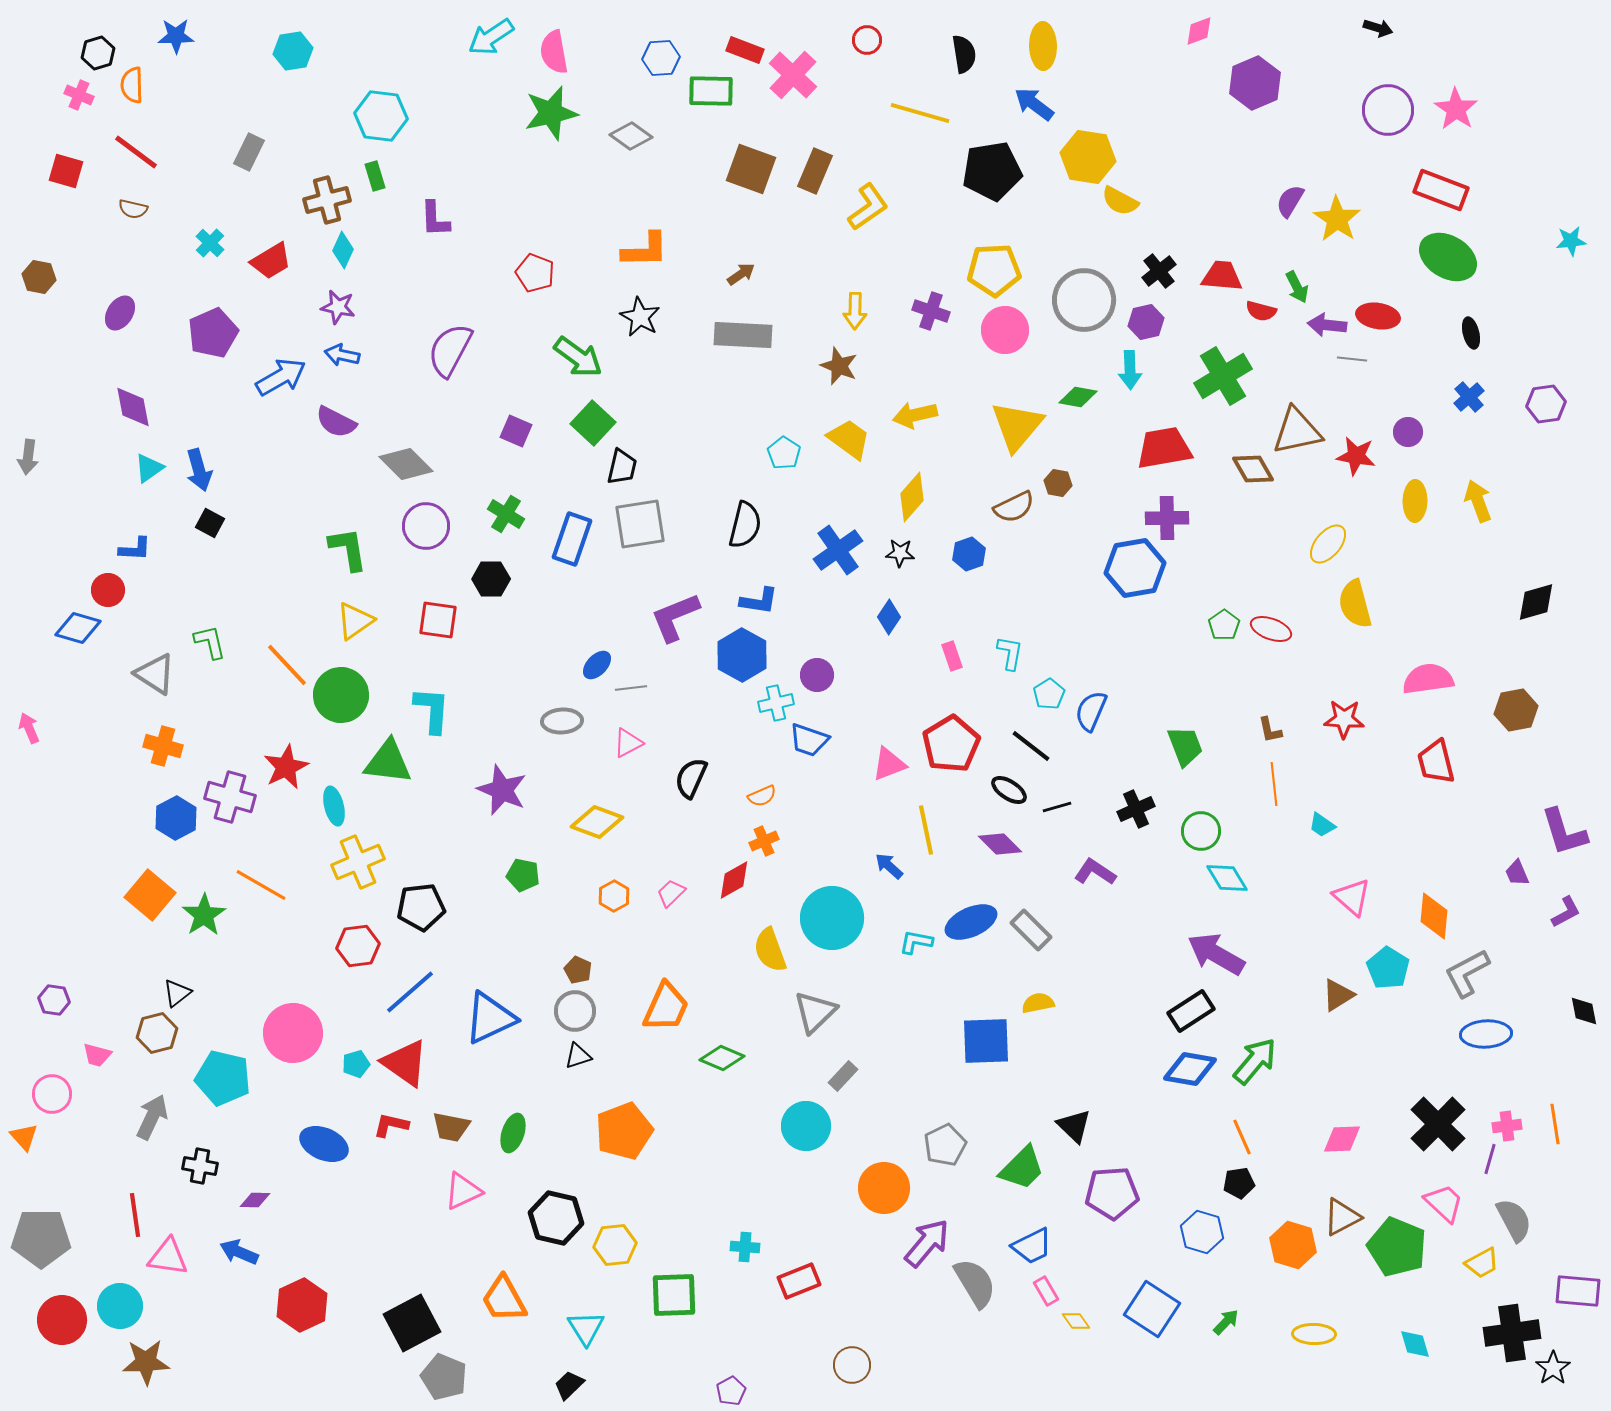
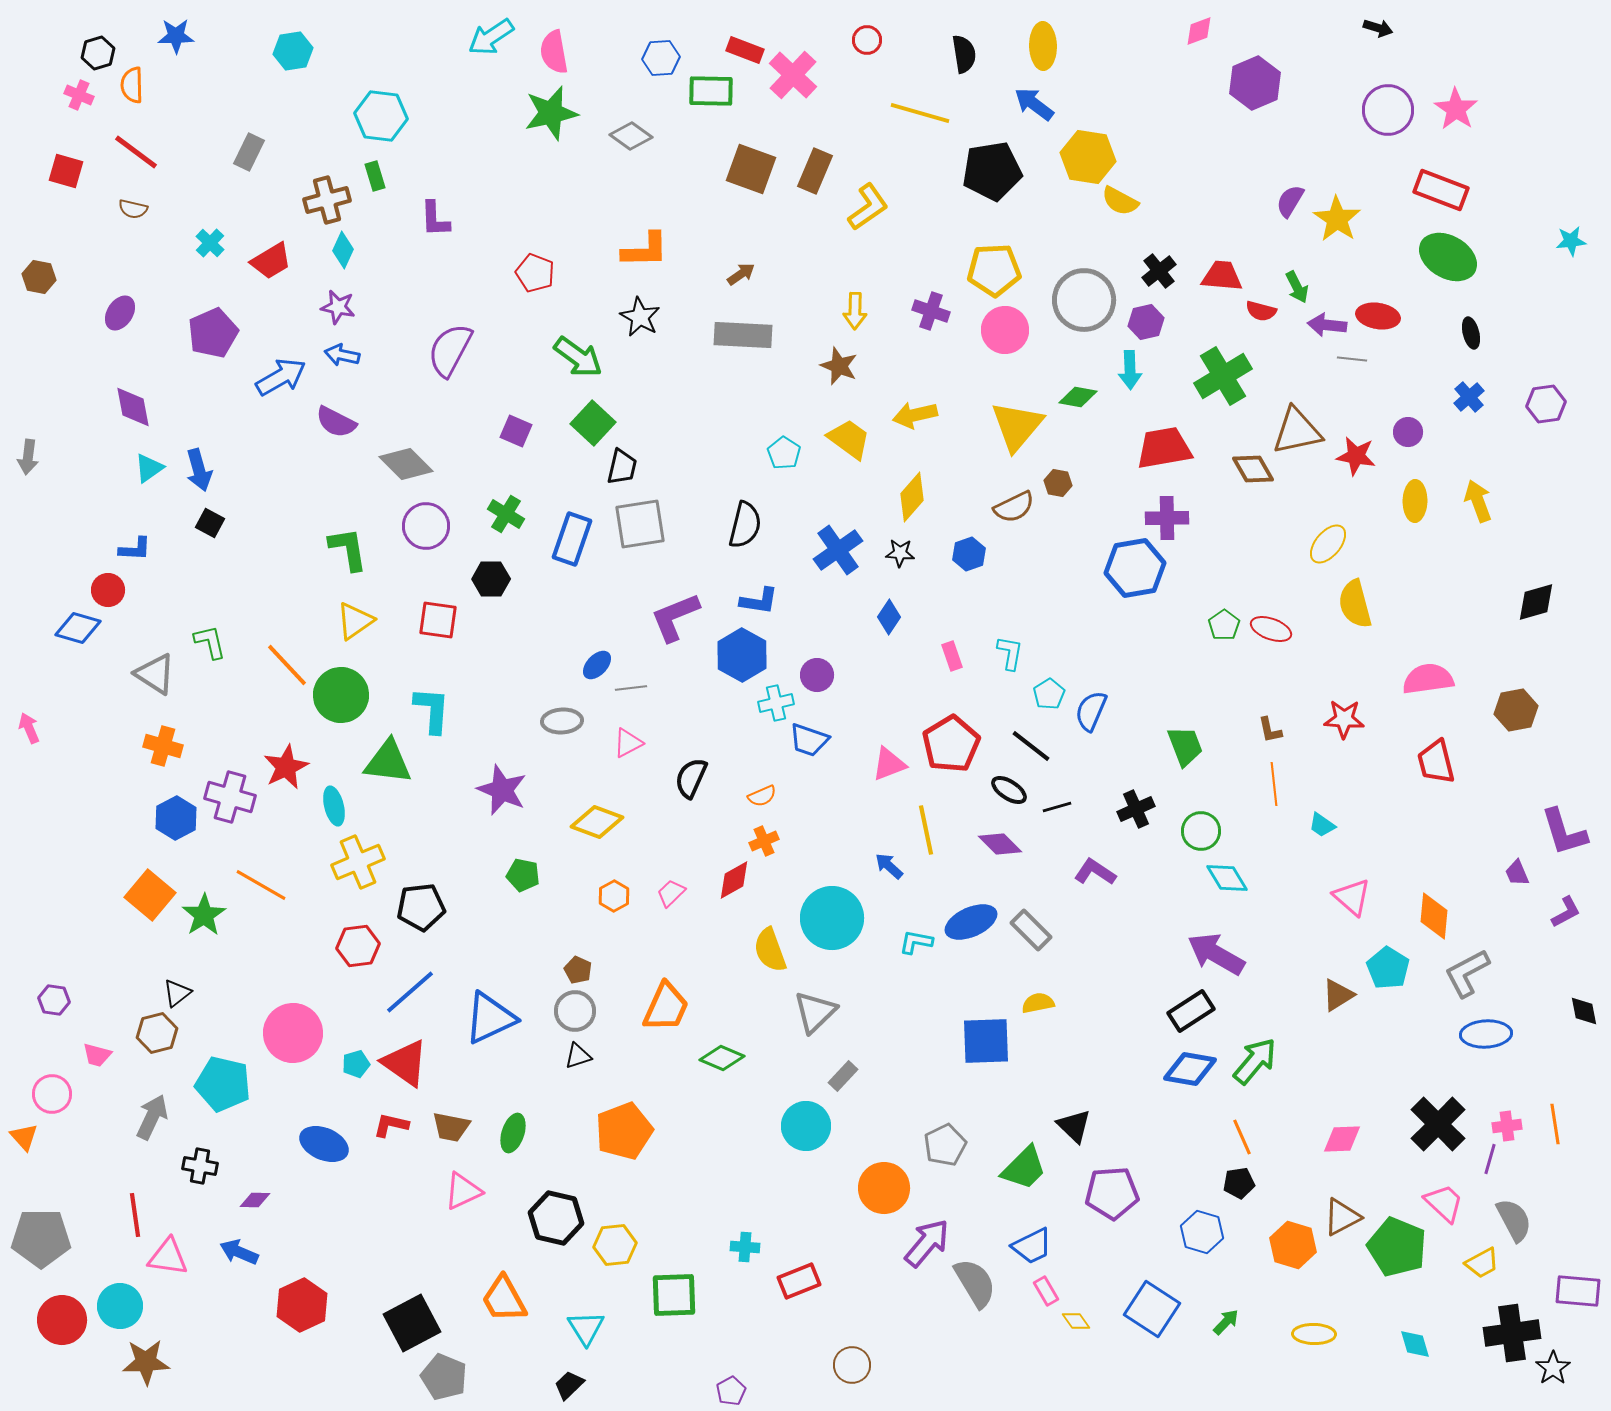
cyan pentagon at (223, 1078): moved 6 px down
green trapezoid at (1022, 1168): moved 2 px right
